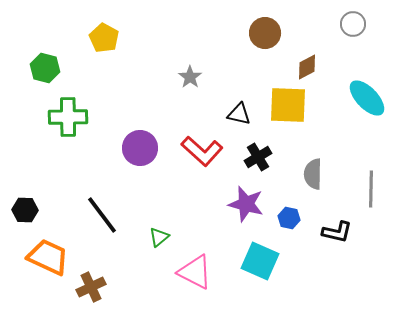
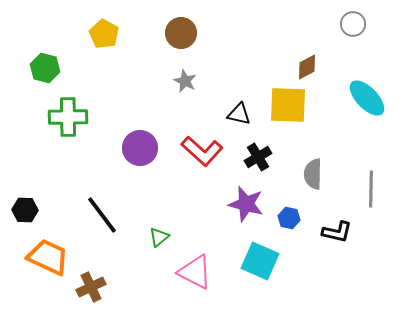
brown circle: moved 84 px left
yellow pentagon: moved 4 px up
gray star: moved 5 px left, 4 px down; rotated 10 degrees counterclockwise
